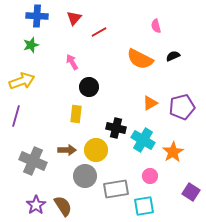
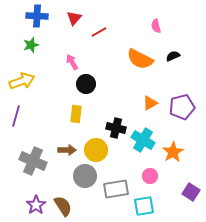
black circle: moved 3 px left, 3 px up
